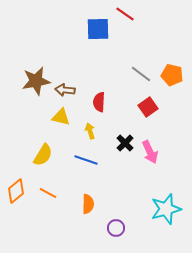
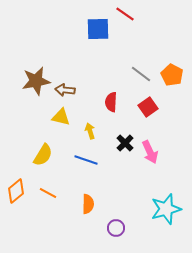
orange pentagon: rotated 15 degrees clockwise
red semicircle: moved 12 px right
